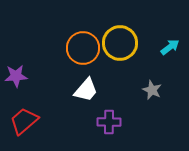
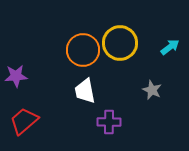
orange circle: moved 2 px down
white trapezoid: moved 1 px left, 1 px down; rotated 128 degrees clockwise
